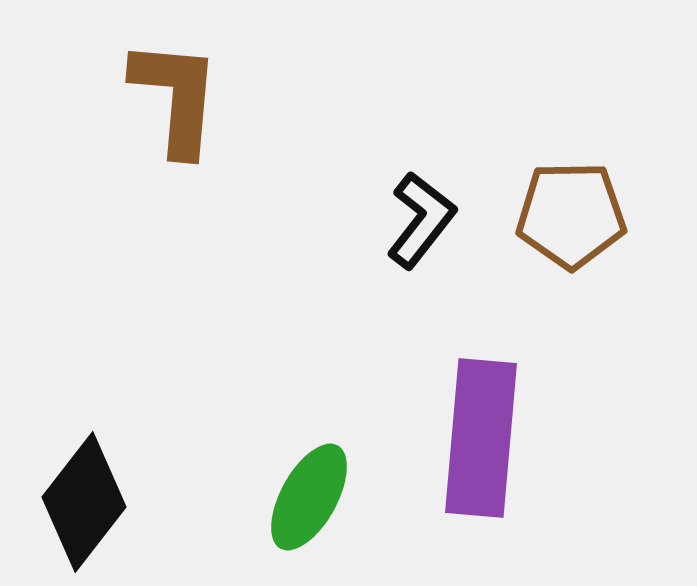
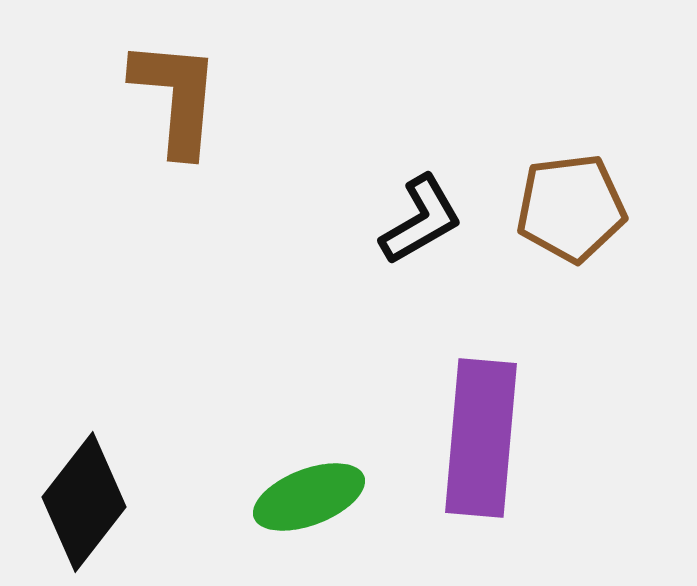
brown pentagon: moved 7 px up; rotated 6 degrees counterclockwise
black L-shape: rotated 22 degrees clockwise
green ellipse: rotated 40 degrees clockwise
